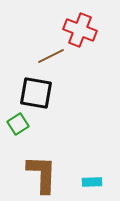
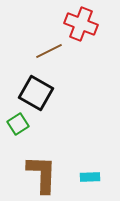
red cross: moved 1 px right, 6 px up
brown line: moved 2 px left, 5 px up
black square: rotated 20 degrees clockwise
cyan rectangle: moved 2 px left, 5 px up
